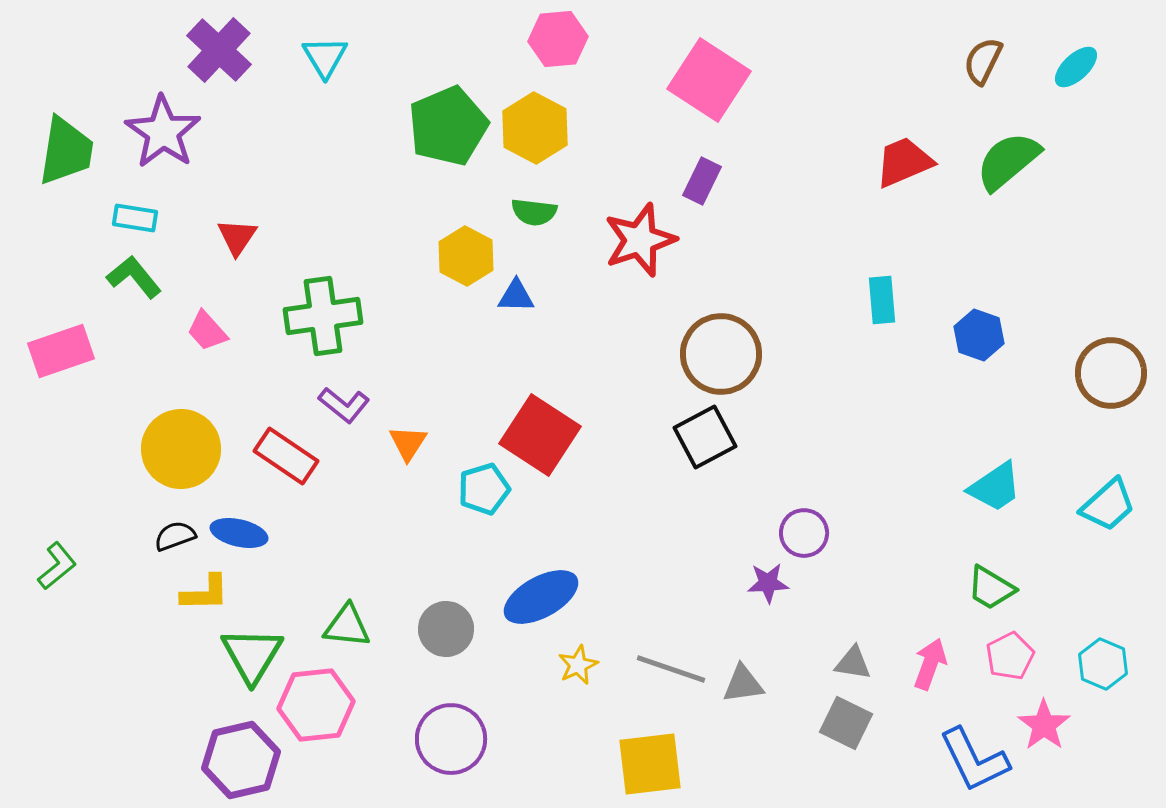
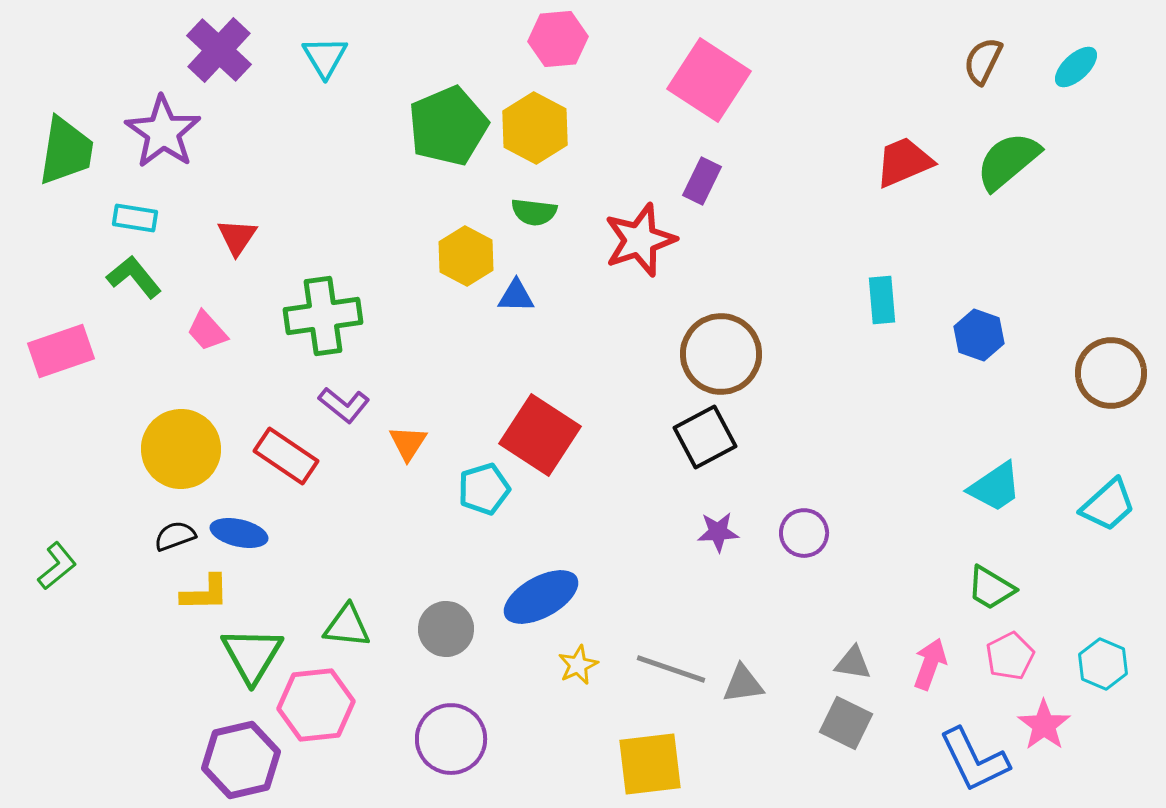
purple star at (768, 583): moved 50 px left, 51 px up
